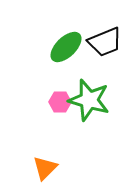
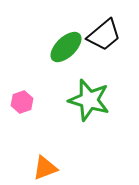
black trapezoid: moved 1 px left, 7 px up; rotated 18 degrees counterclockwise
pink hexagon: moved 38 px left; rotated 20 degrees counterclockwise
orange triangle: rotated 24 degrees clockwise
